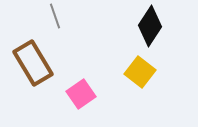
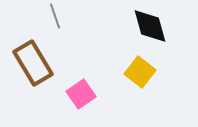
black diamond: rotated 48 degrees counterclockwise
